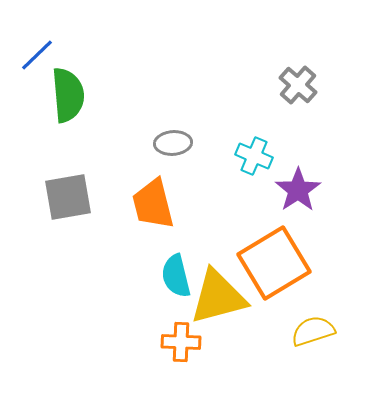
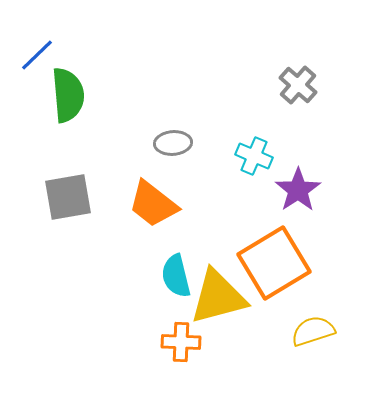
orange trapezoid: rotated 38 degrees counterclockwise
